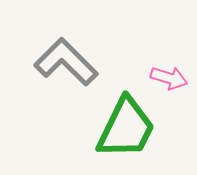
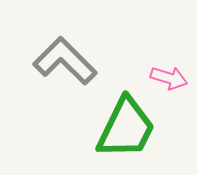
gray L-shape: moved 1 px left, 1 px up
